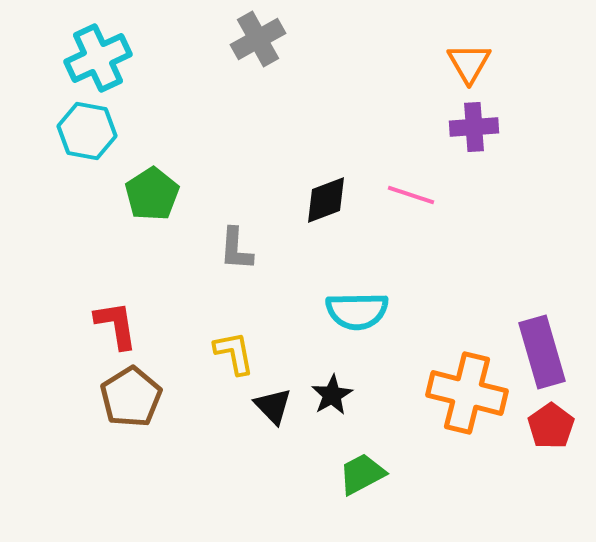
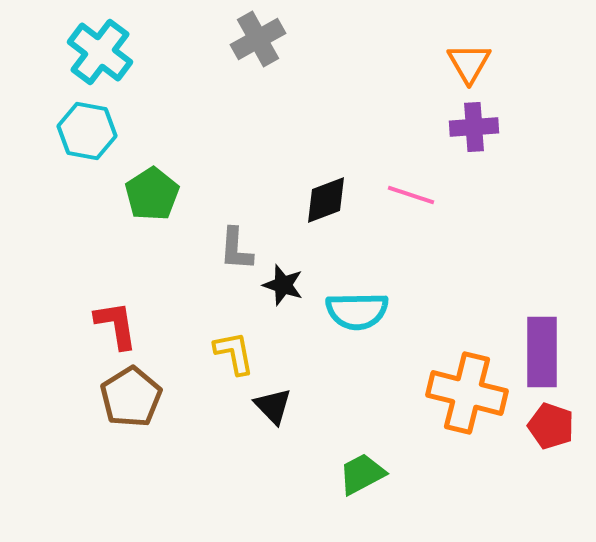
cyan cross: moved 2 px right, 6 px up; rotated 28 degrees counterclockwise
purple rectangle: rotated 16 degrees clockwise
black star: moved 49 px left, 110 px up; rotated 24 degrees counterclockwise
red pentagon: rotated 18 degrees counterclockwise
